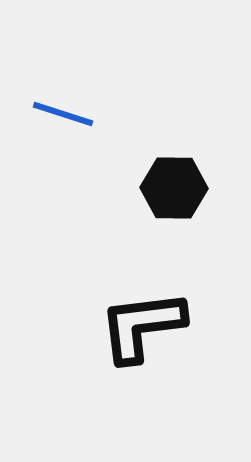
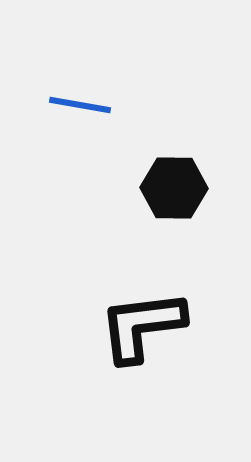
blue line: moved 17 px right, 9 px up; rotated 8 degrees counterclockwise
